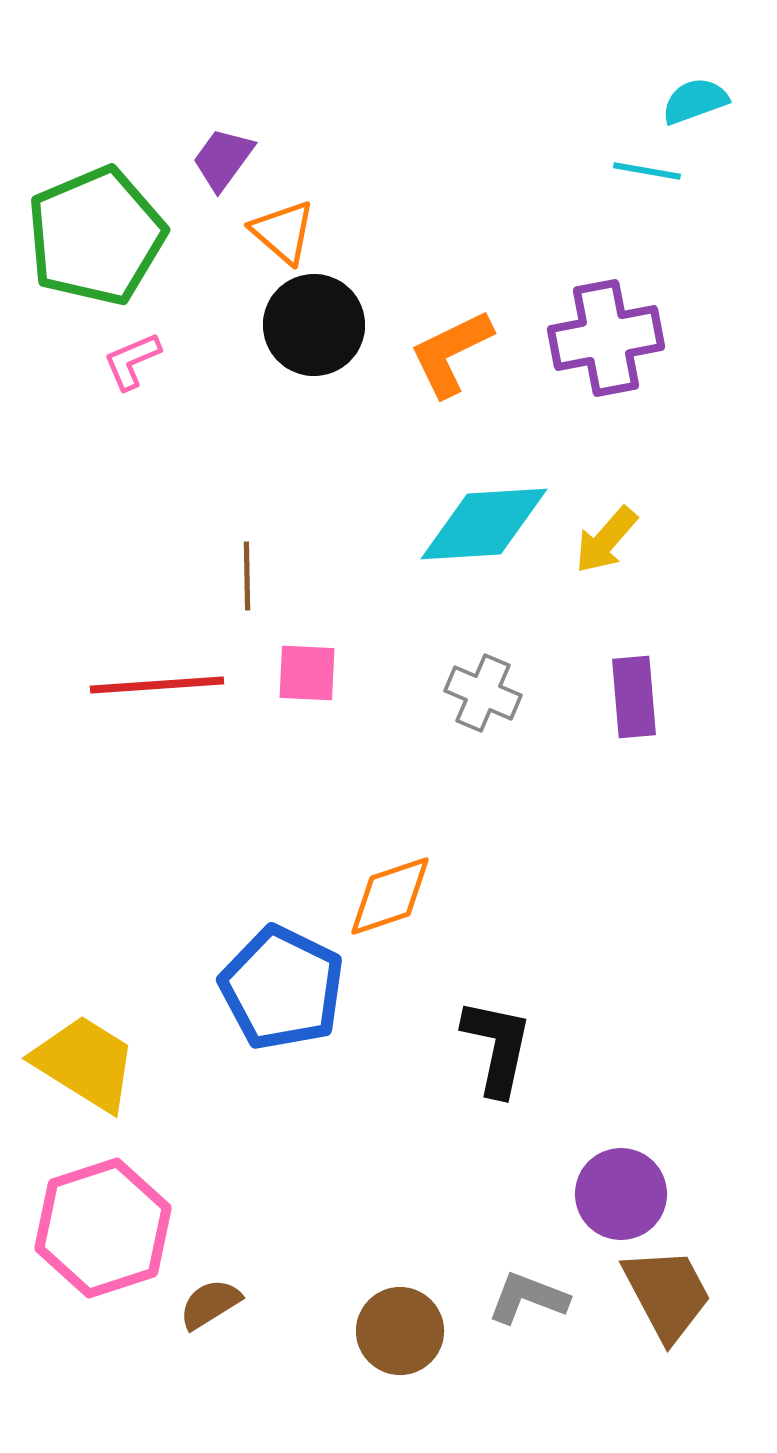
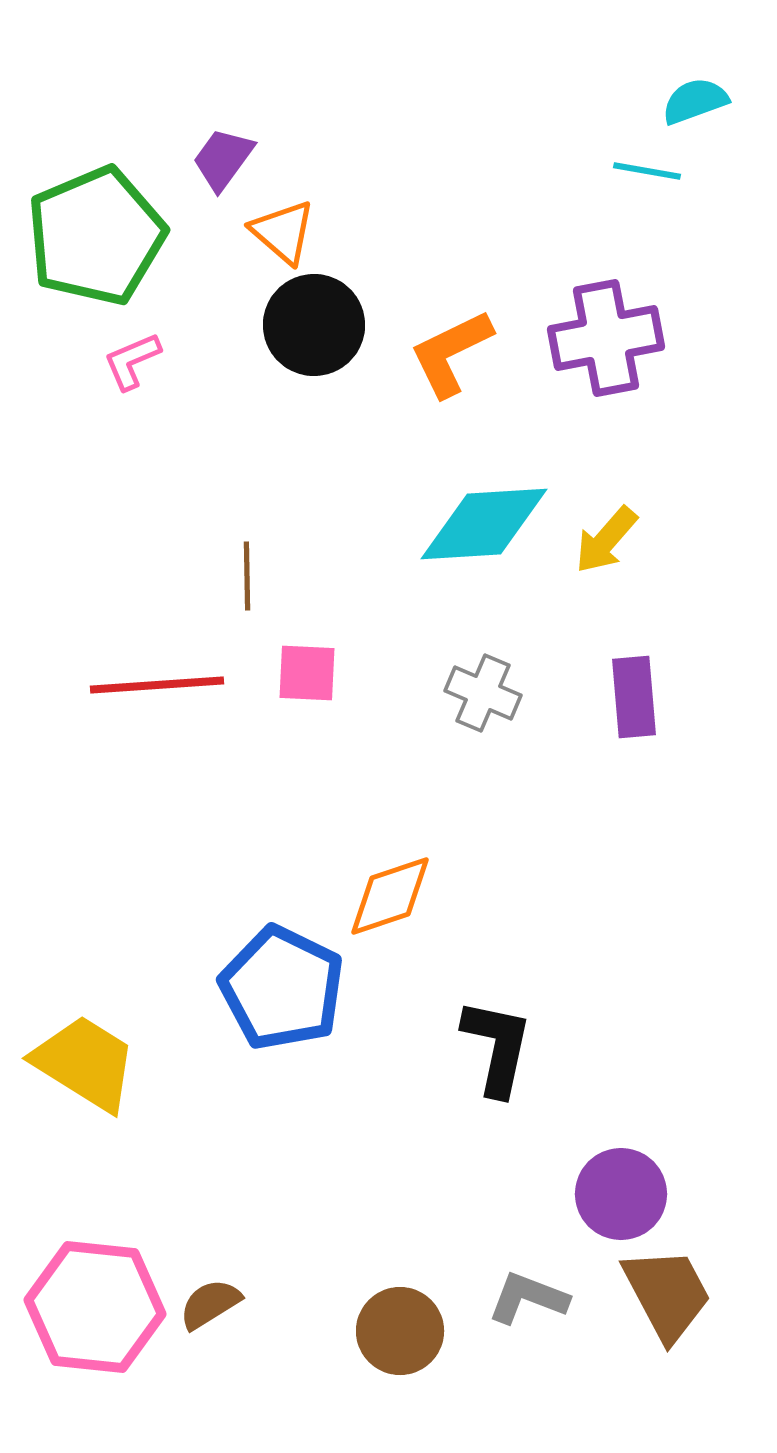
pink hexagon: moved 8 px left, 79 px down; rotated 24 degrees clockwise
